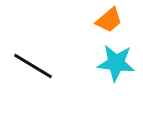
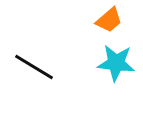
black line: moved 1 px right, 1 px down
